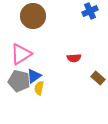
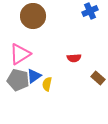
pink triangle: moved 1 px left
gray pentagon: moved 1 px left, 1 px up
yellow semicircle: moved 8 px right, 4 px up
